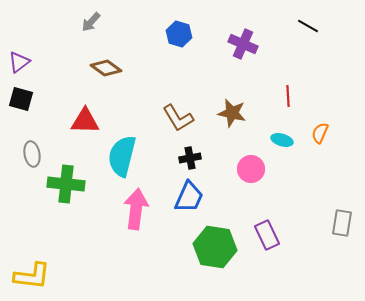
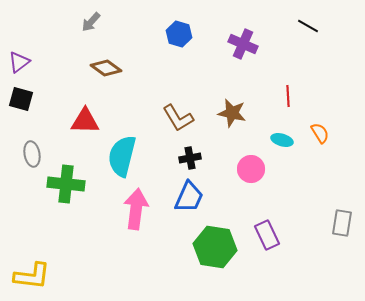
orange semicircle: rotated 125 degrees clockwise
